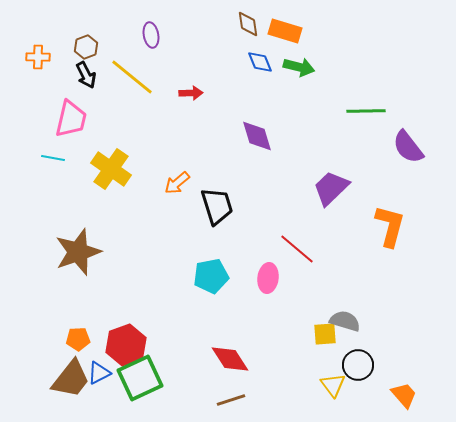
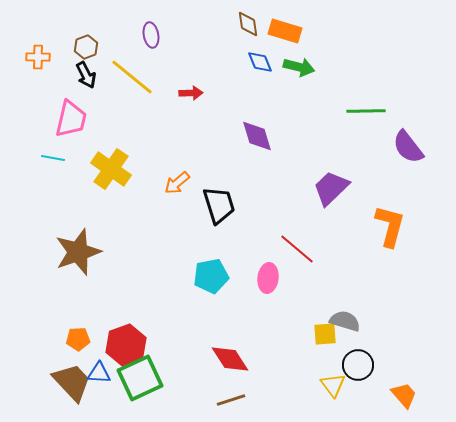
black trapezoid: moved 2 px right, 1 px up
blue triangle: rotated 30 degrees clockwise
brown trapezoid: moved 1 px right, 3 px down; rotated 81 degrees counterclockwise
